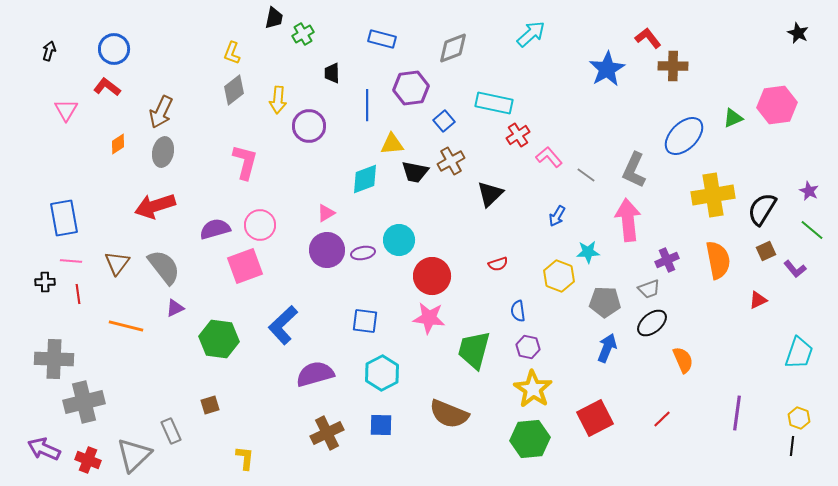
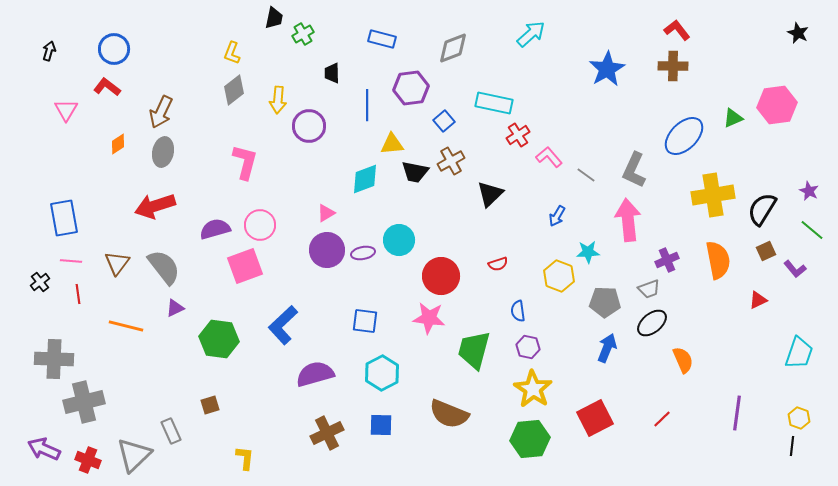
red L-shape at (648, 38): moved 29 px right, 8 px up
red circle at (432, 276): moved 9 px right
black cross at (45, 282): moved 5 px left; rotated 36 degrees counterclockwise
